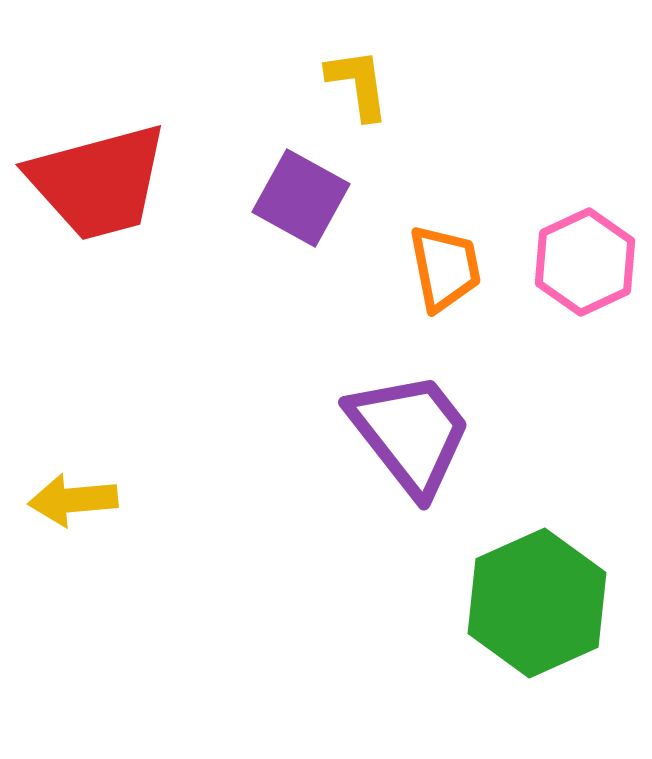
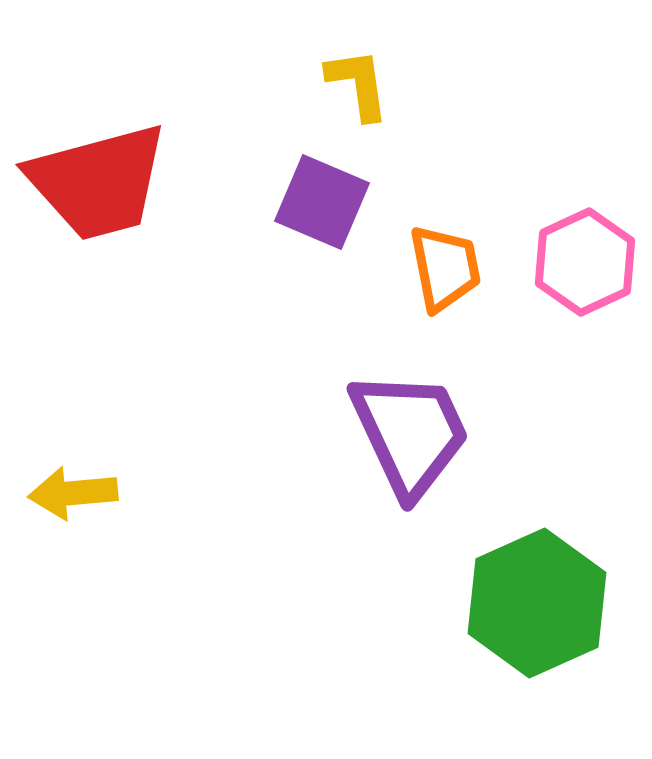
purple square: moved 21 px right, 4 px down; rotated 6 degrees counterclockwise
purple trapezoid: rotated 13 degrees clockwise
yellow arrow: moved 7 px up
